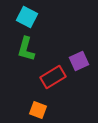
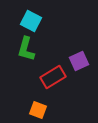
cyan square: moved 4 px right, 4 px down
